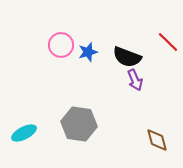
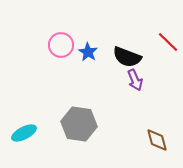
blue star: rotated 24 degrees counterclockwise
